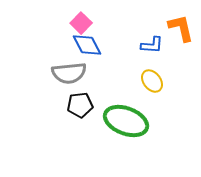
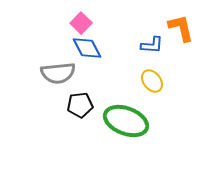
blue diamond: moved 3 px down
gray semicircle: moved 11 px left
